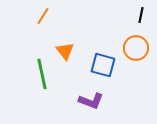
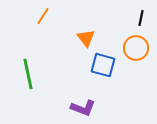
black line: moved 3 px down
orange triangle: moved 21 px right, 13 px up
green line: moved 14 px left
purple L-shape: moved 8 px left, 7 px down
